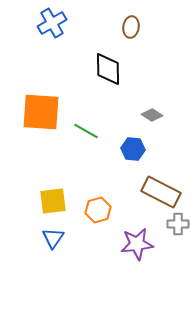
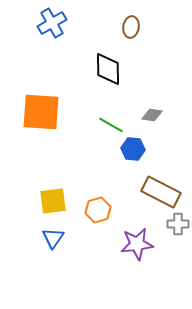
gray diamond: rotated 25 degrees counterclockwise
green line: moved 25 px right, 6 px up
